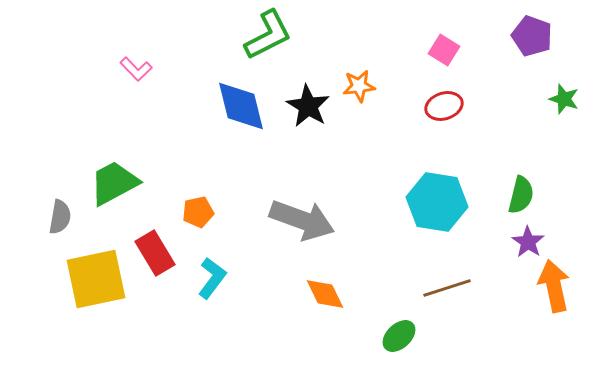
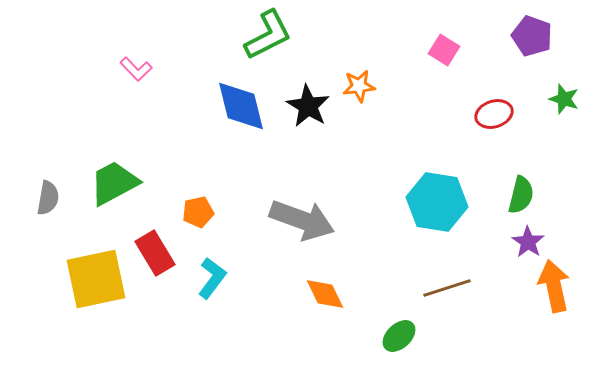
red ellipse: moved 50 px right, 8 px down
gray semicircle: moved 12 px left, 19 px up
